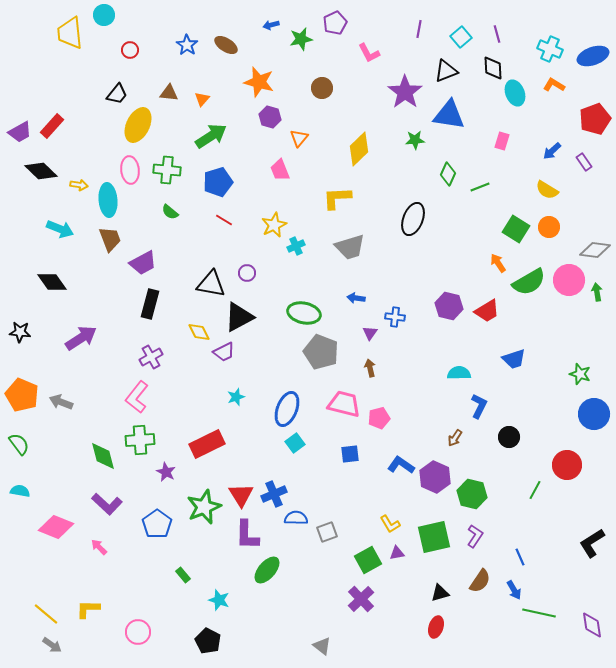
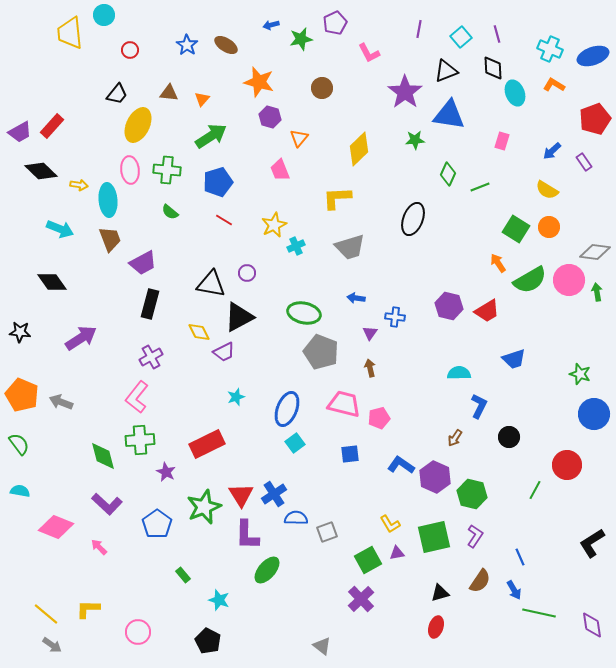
gray diamond at (595, 250): moved 2 px down
green semicircle at (529, 282): moved 1 px right, 2 px up
blue cross at (274, 494): rotated 10 degrees counterclockwise
